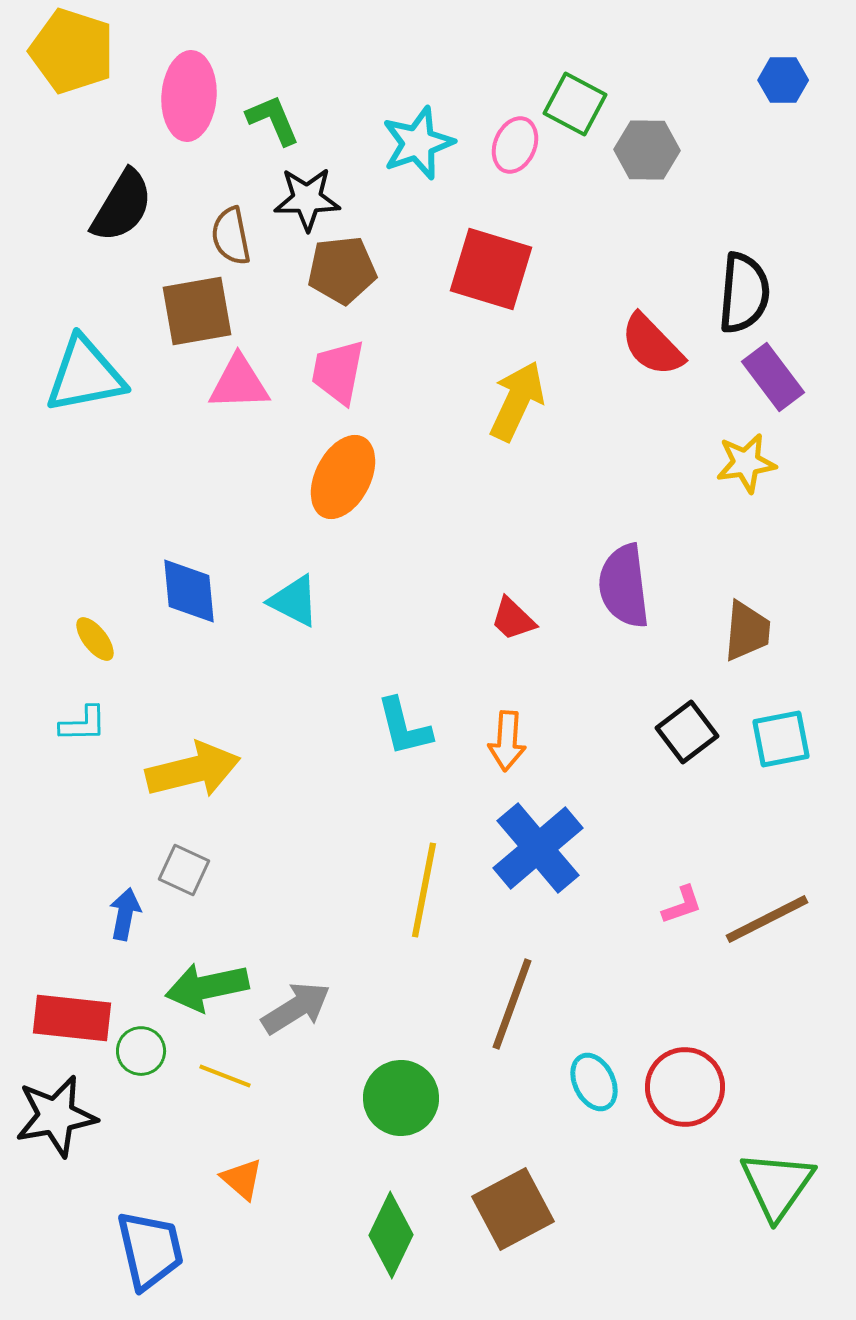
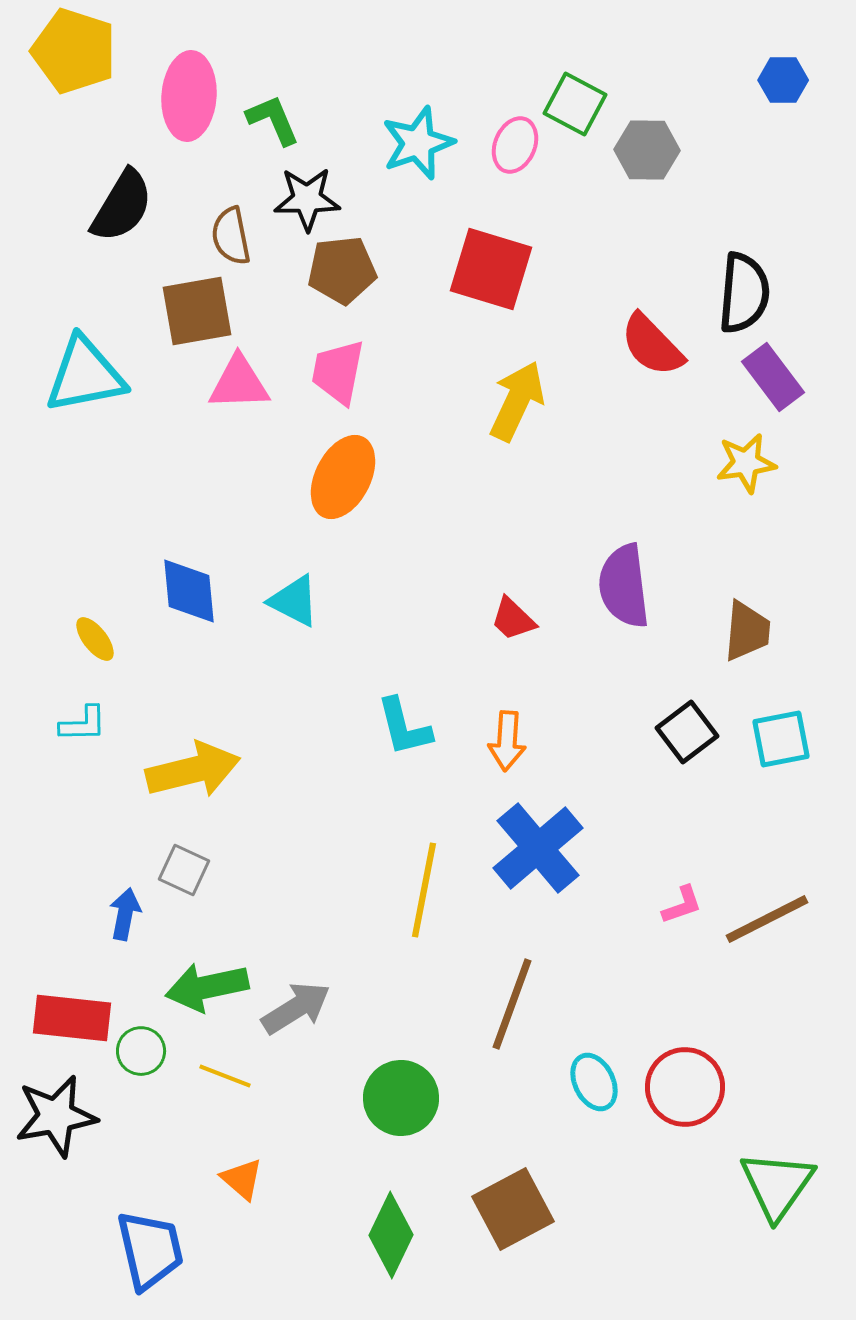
yellow pentagon at (72, 51): moved 2 px right
